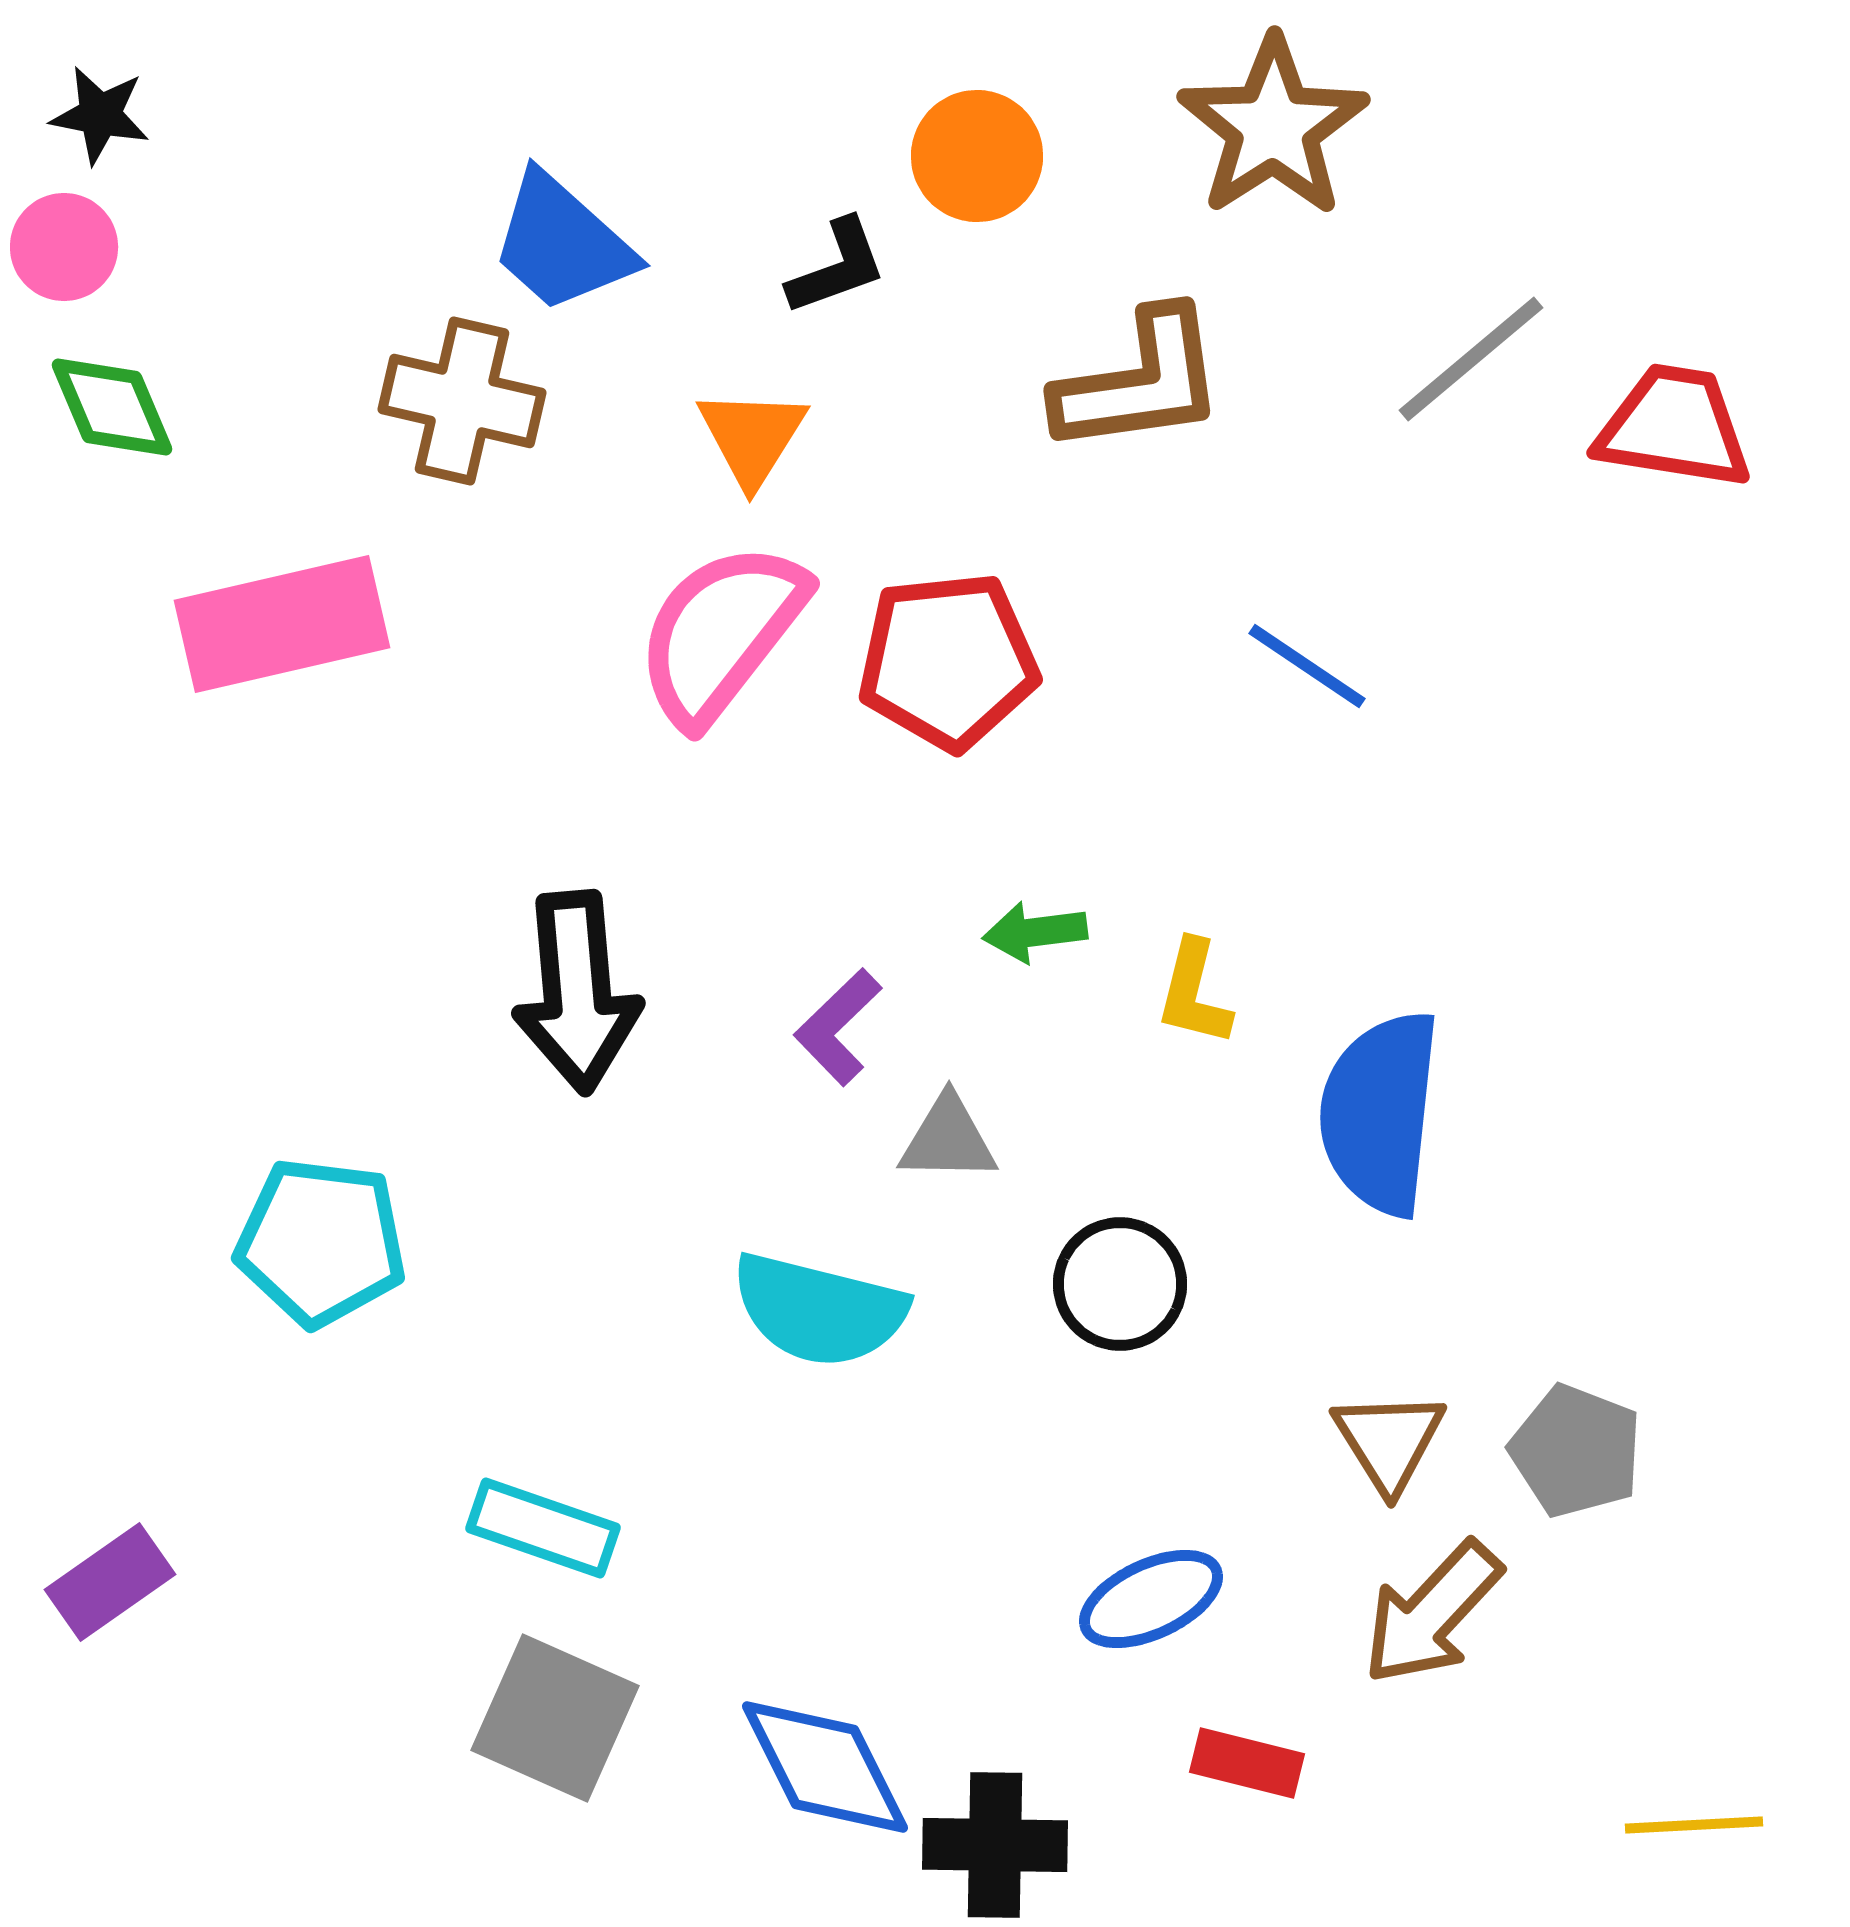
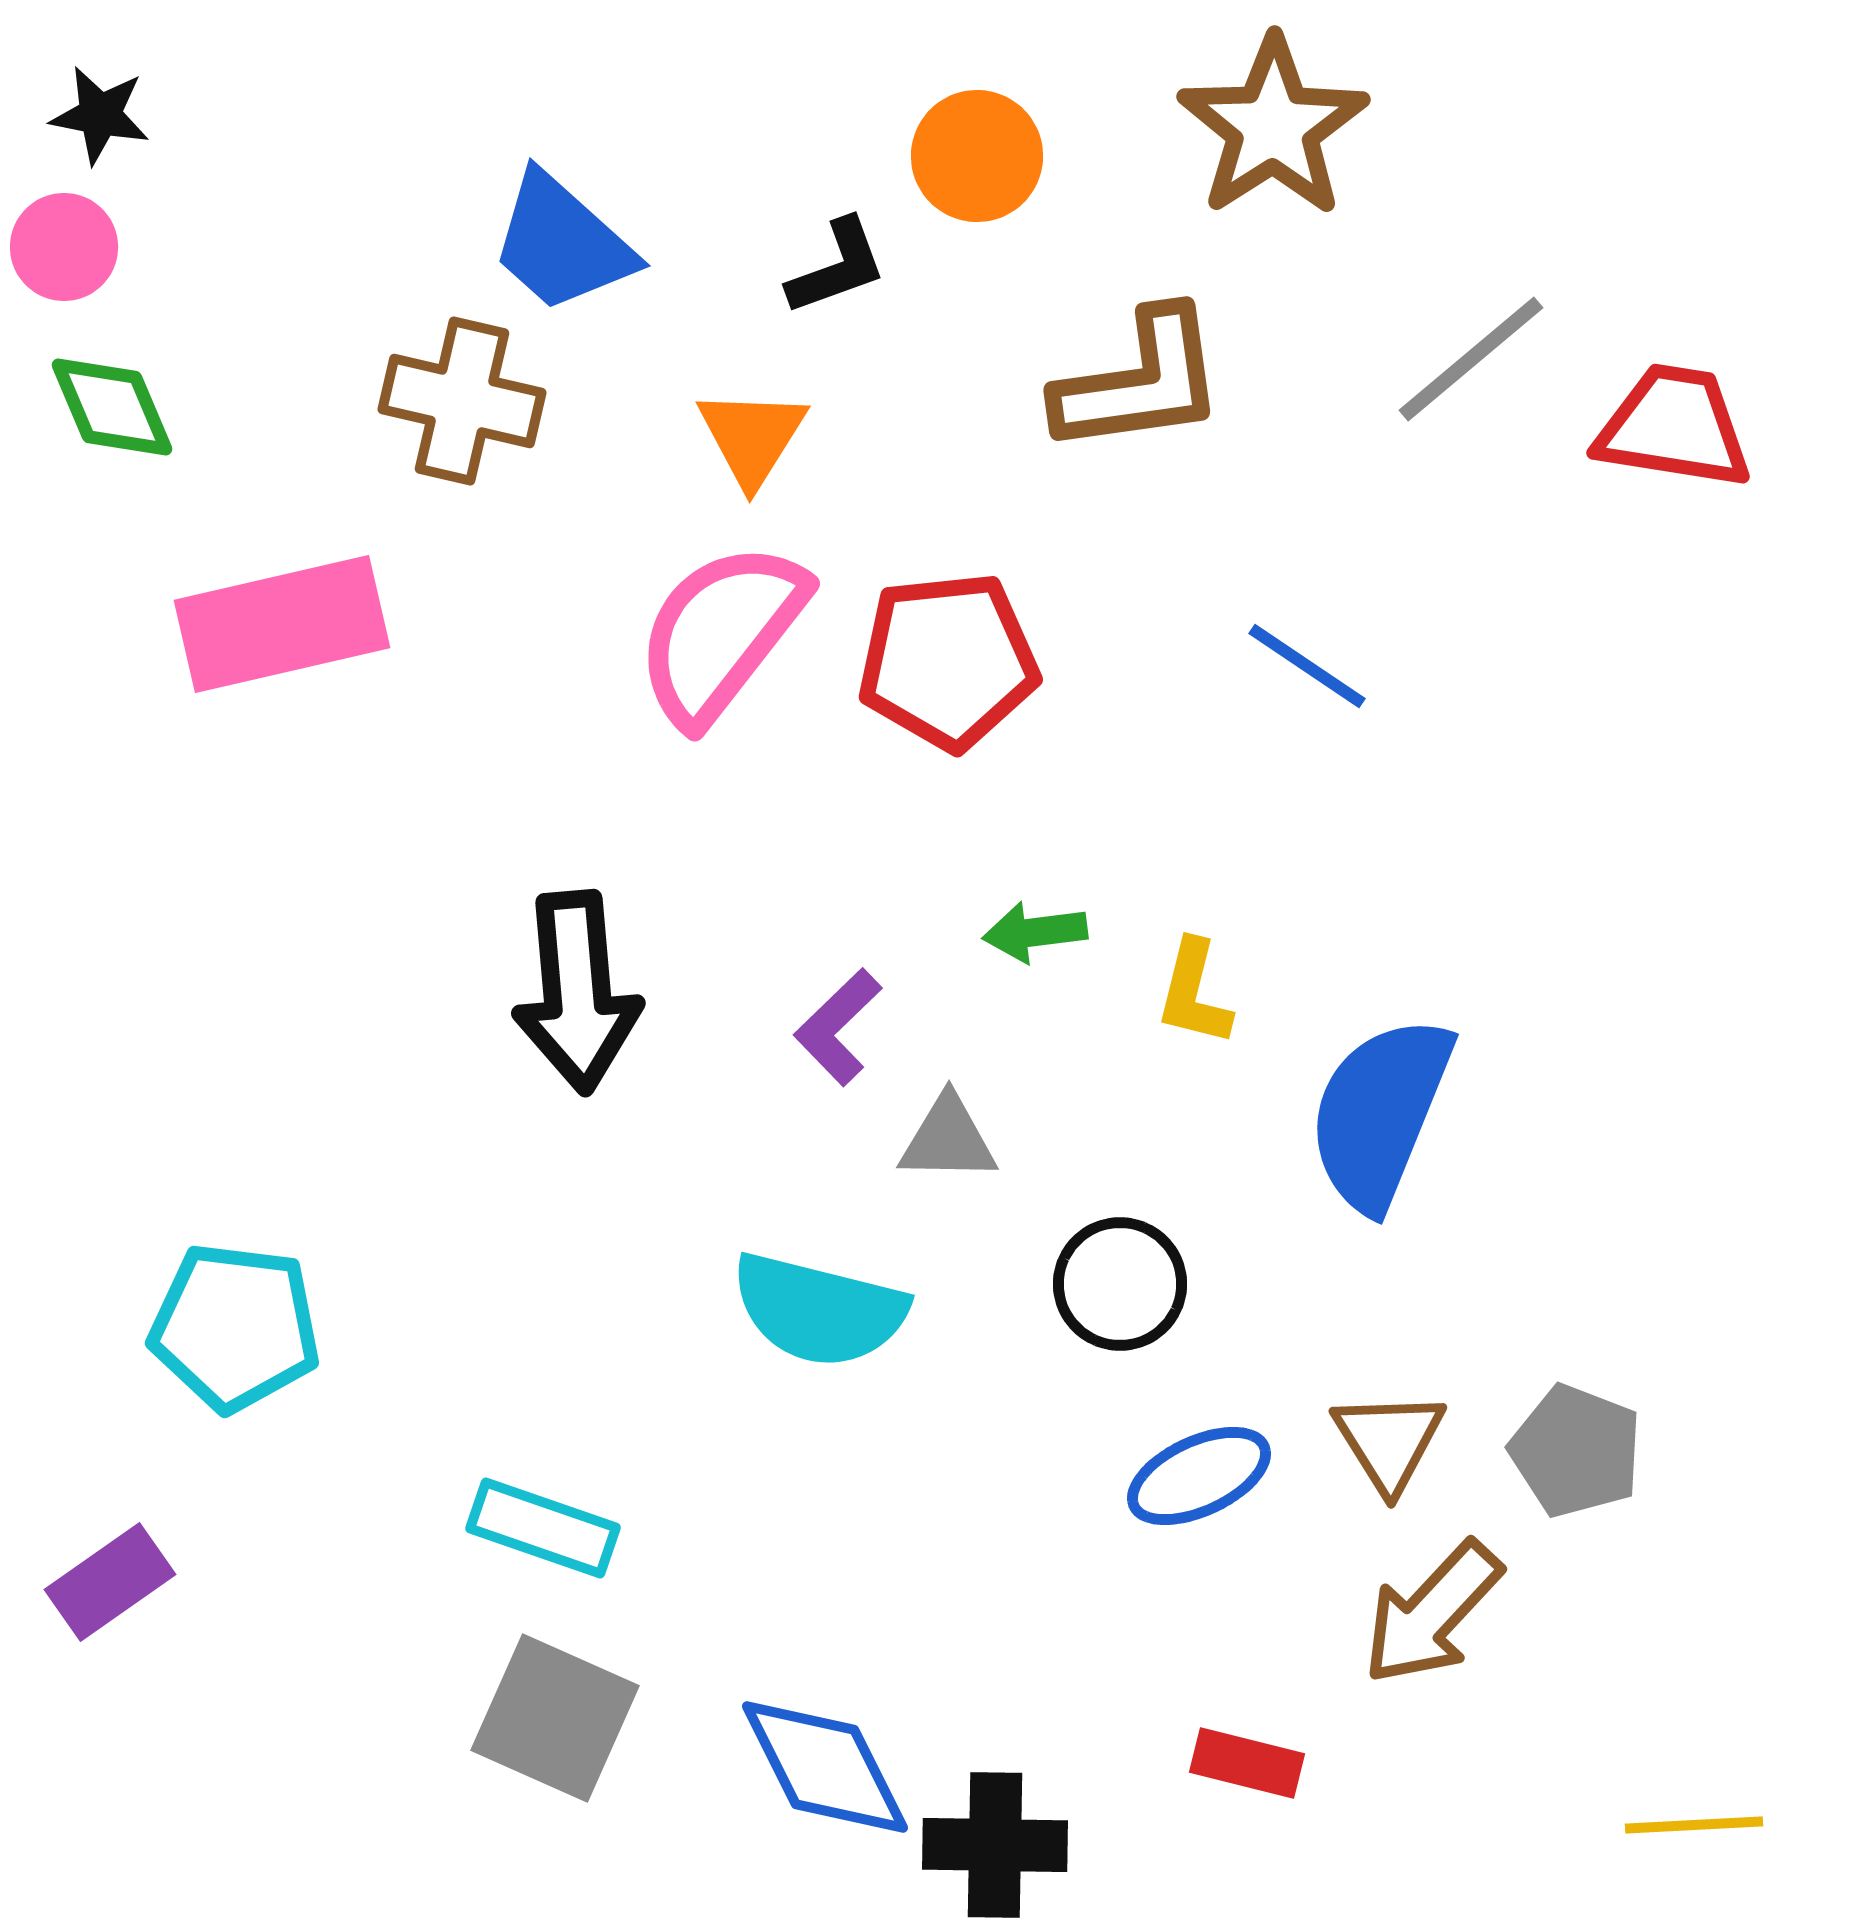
blue semicircle: rotated 16 degrees clockwise
cyan pentagon: moved 86 px left, 85 px down
blue ellipse: moved 48 px right, 123 px up
